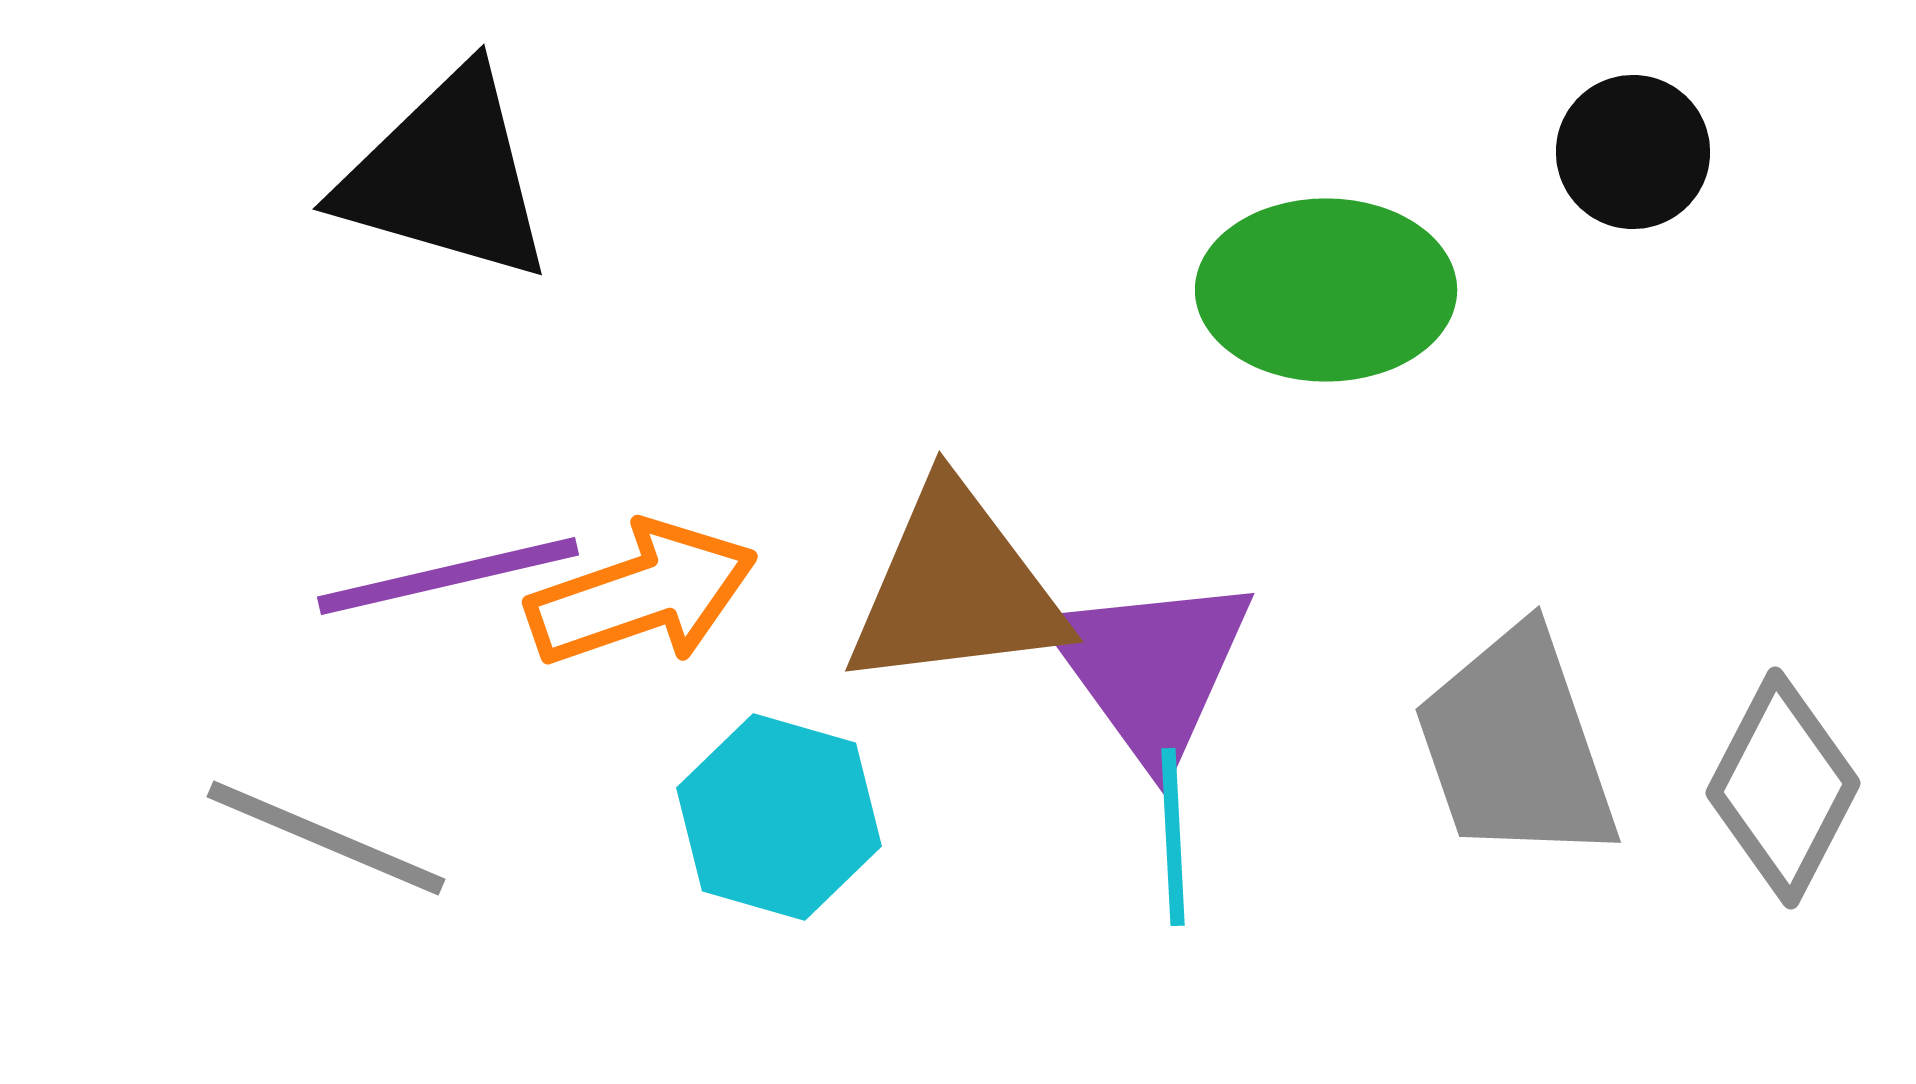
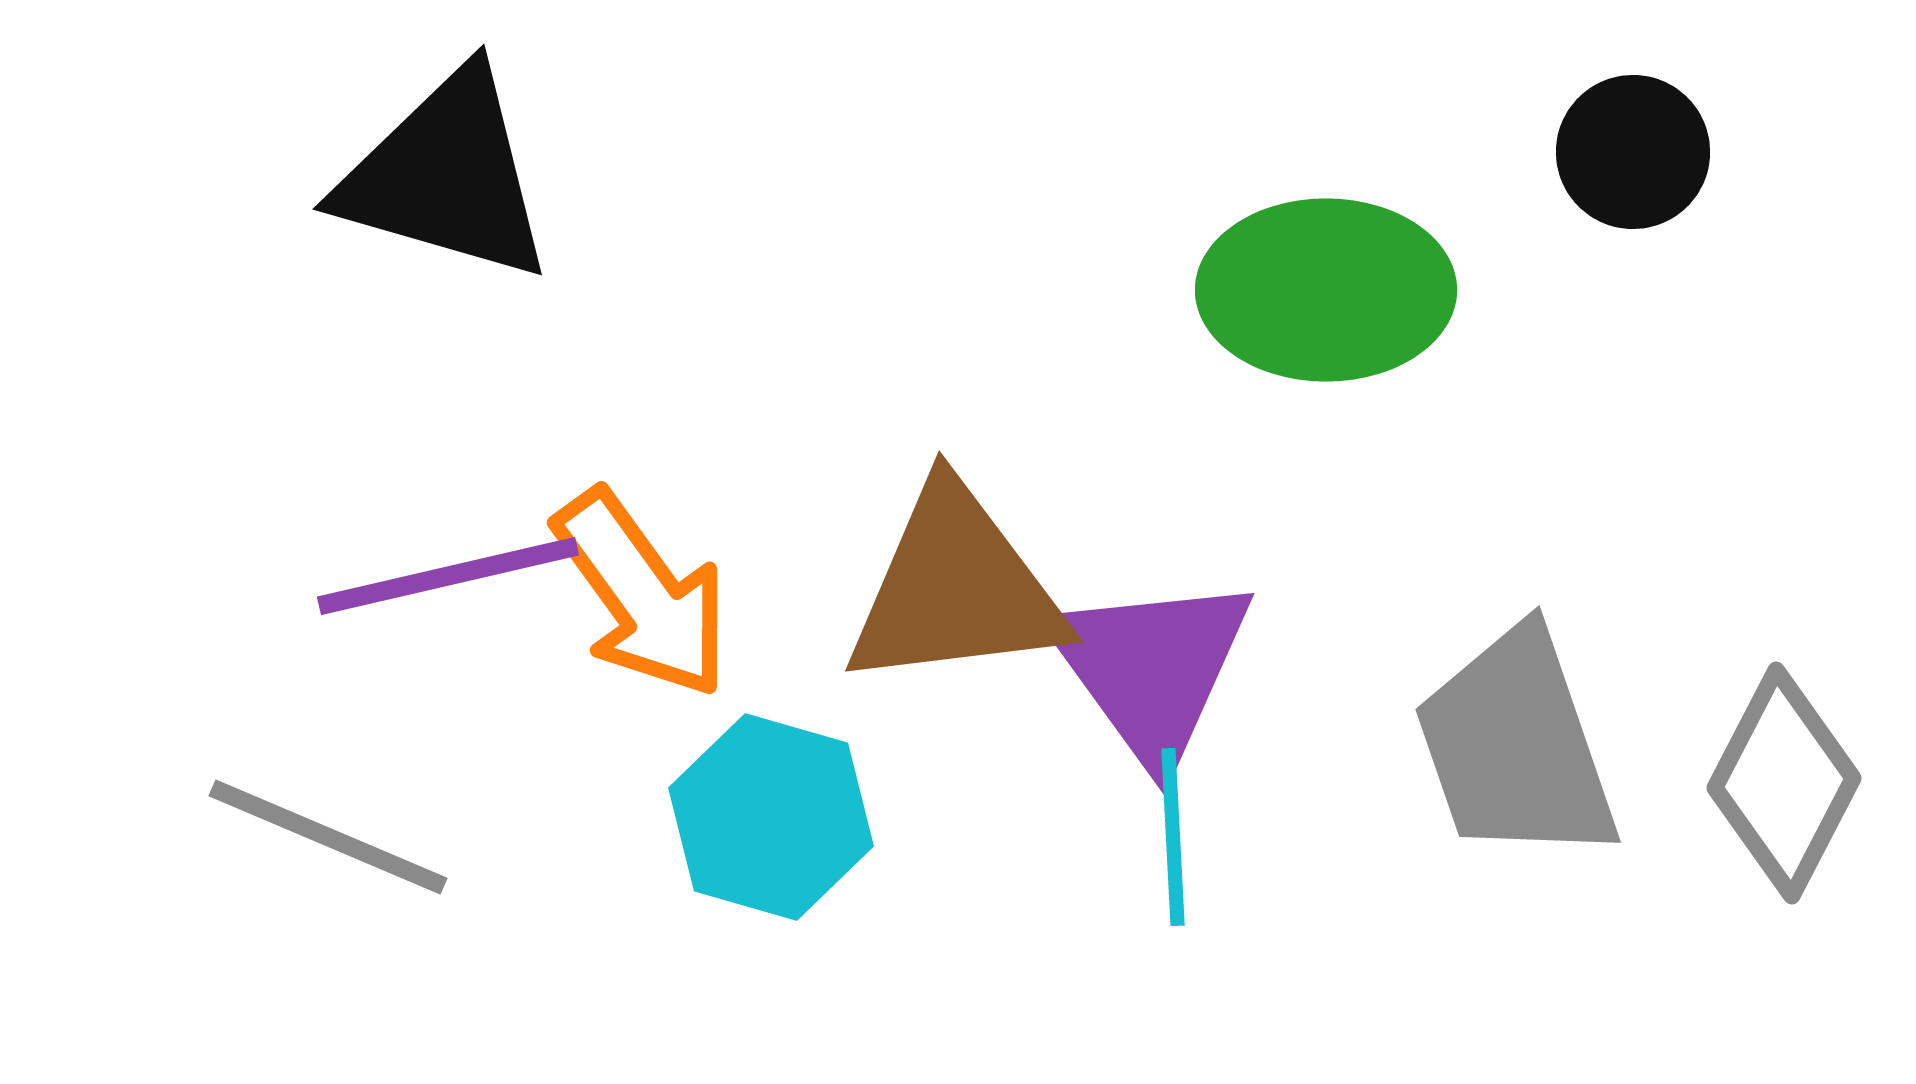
orange arrow: rotated 73 degrees clockwise
gray diamond: moved 1 px right, 5 px up
cyan hexagon: moved 8 px left
gray line: moved 2 px right, 1 px up
